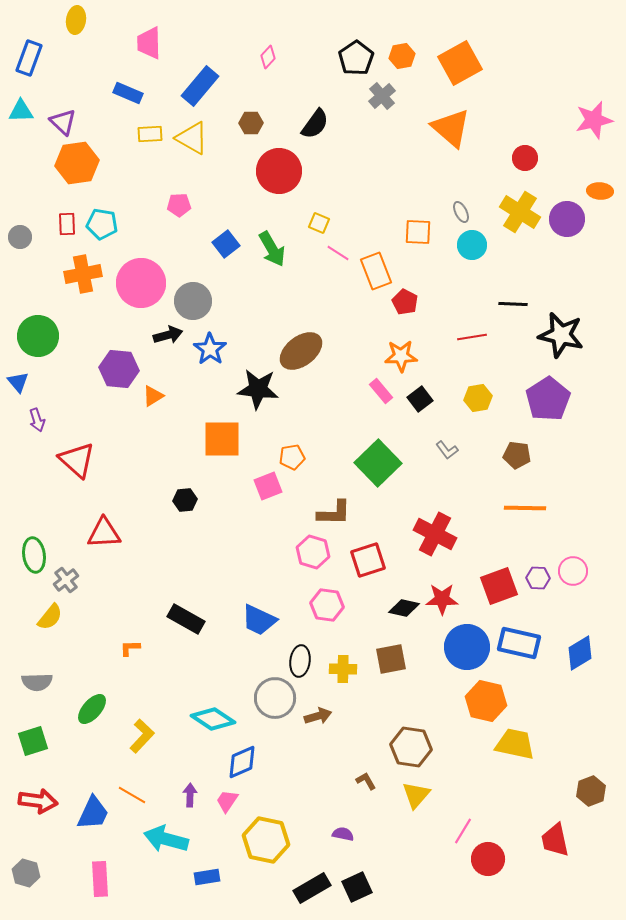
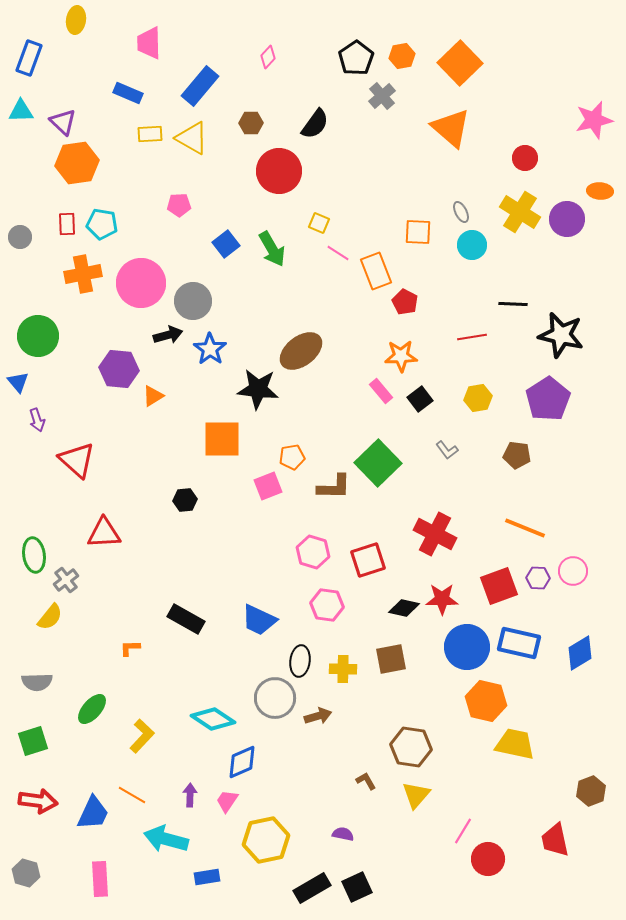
orange square at (460, 63): rotated 15 degrees counterclockwise
orange line at (525, 508): moved 20 px down; rotated 21 degrees clockwise
brown L-shape at (334, 513): moved 26 px up
yellow hexagon at (266, 840): rotated 24 degrees counterclockwise
